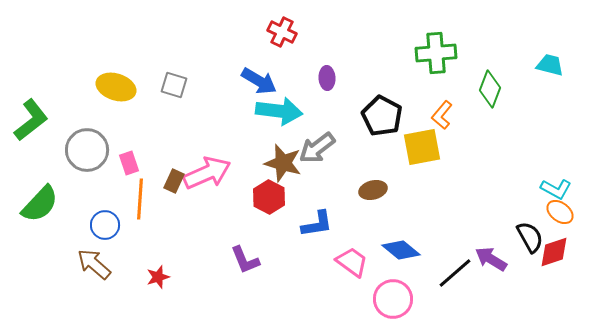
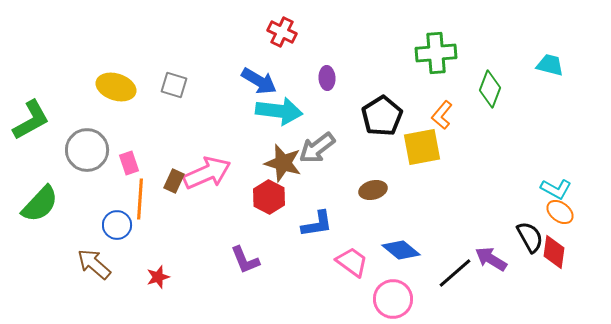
black pentagon: rotated 12 degrees clockwise
green L-shape: rotated 9 degrees clockwise
blue circle: moved 12 px right
red diamond: rotated 64 degrees counterclockwise
